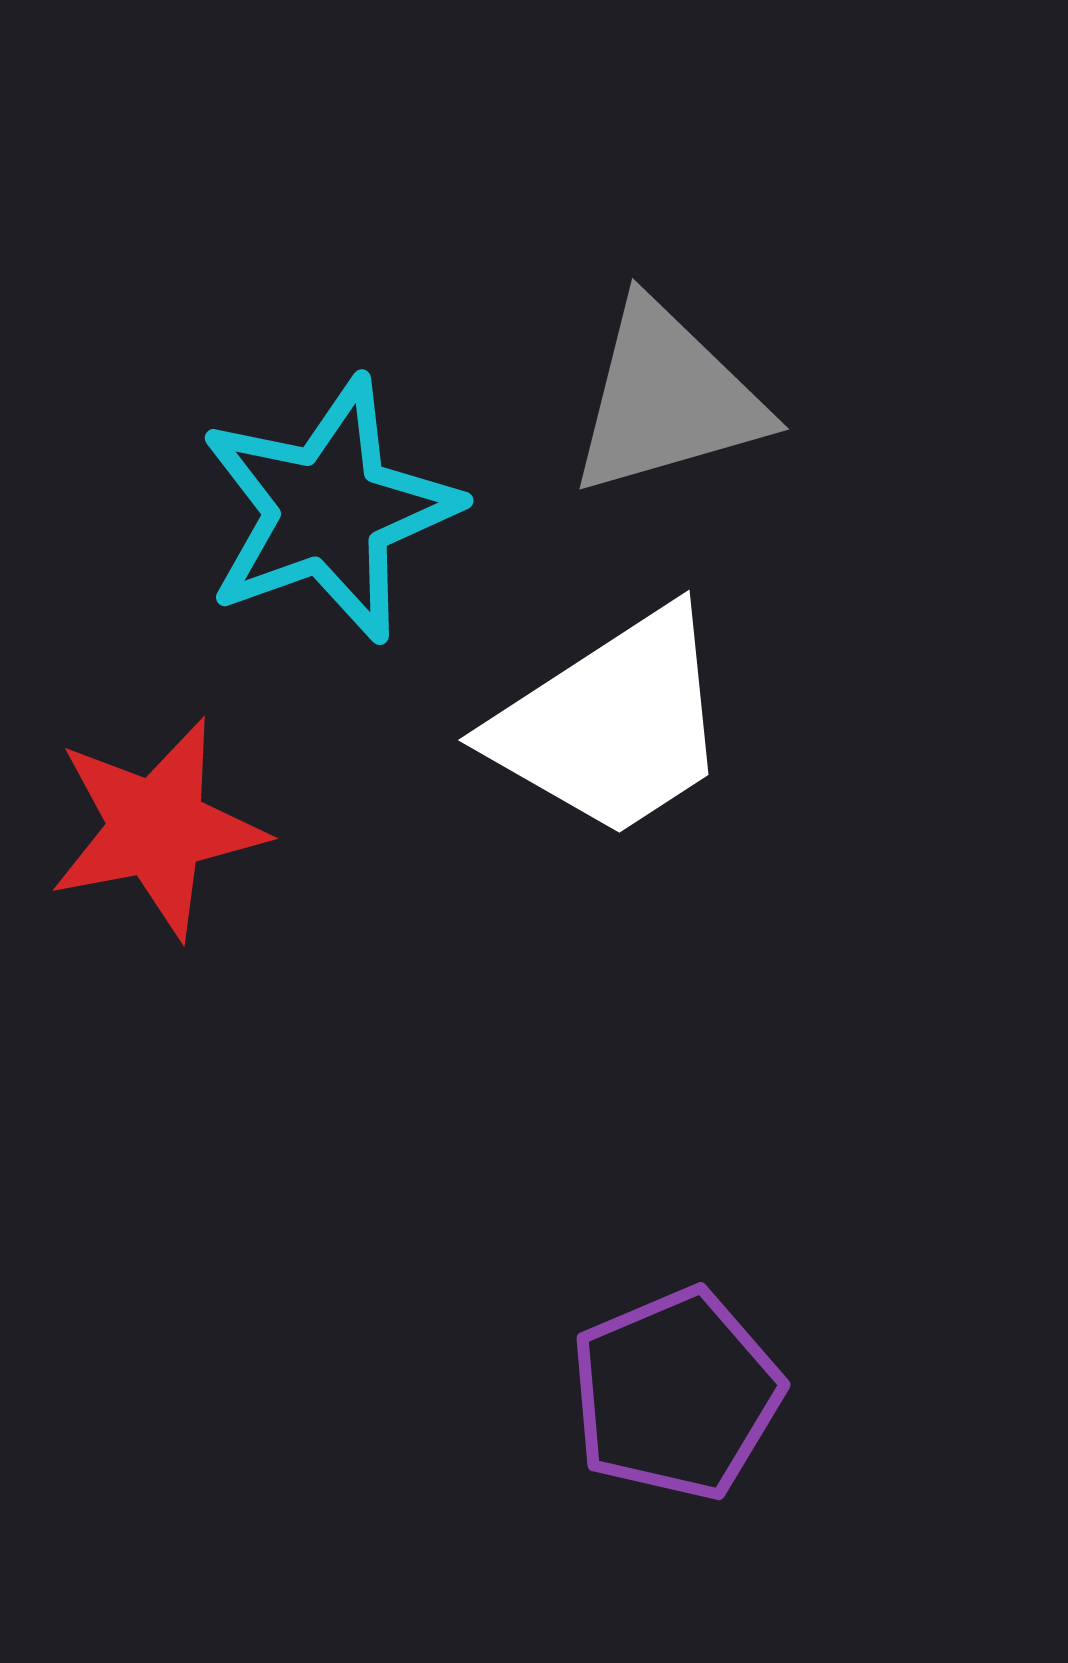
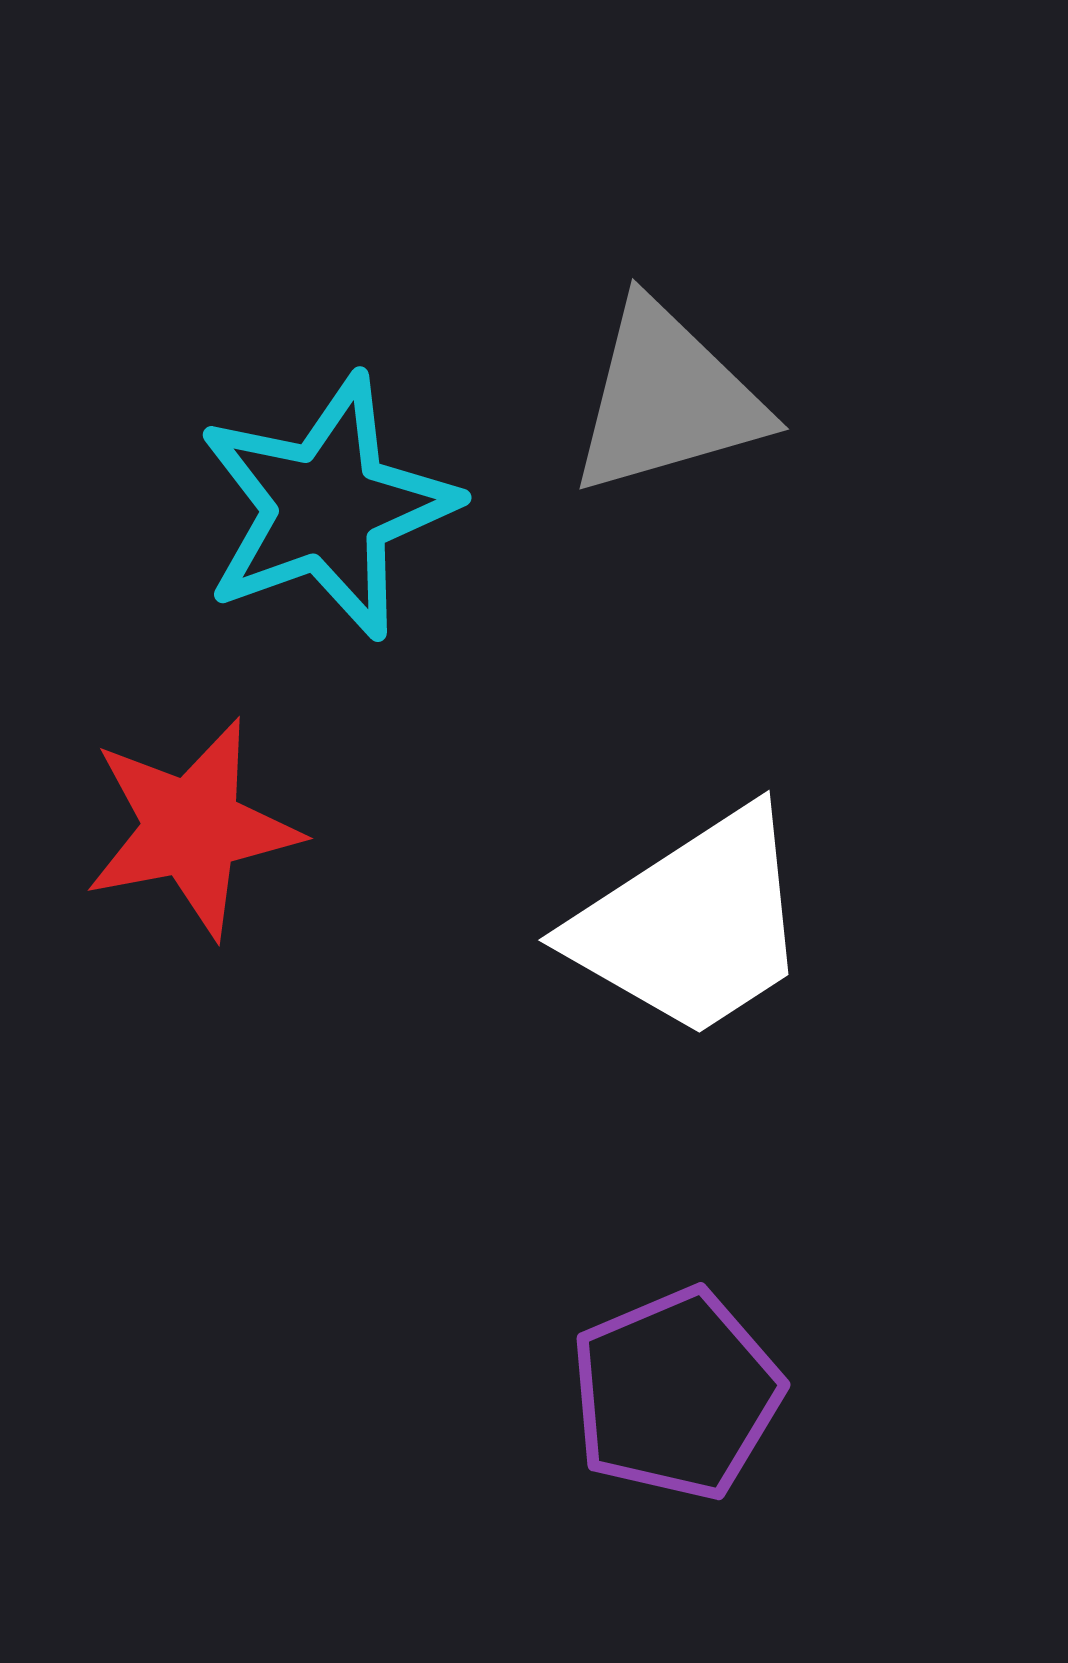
cyan star: moved 2 px left, 3 px up
white trapezoid: moved 80 px right, 200 px down
red star: moved 35 px right
